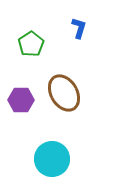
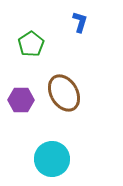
blue L-shape: moved 1 px right, 6 px up
